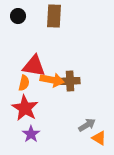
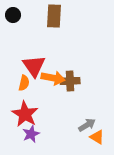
black circle: moved 5 px left, 1 px up
red triangle: rotated 45 degrees clockwise
orange arrow: moved 1 px right, 2 px up
red star: moved 6 px down
purple star: rotated 12 degrees clockwise
orange triangle: moved 2 px left, 1 px up
